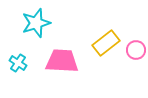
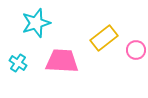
yellow rectangle: moved 2 px left, 5 px up
